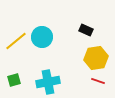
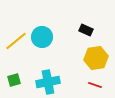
red line: moved 3 px left, 4 px down
